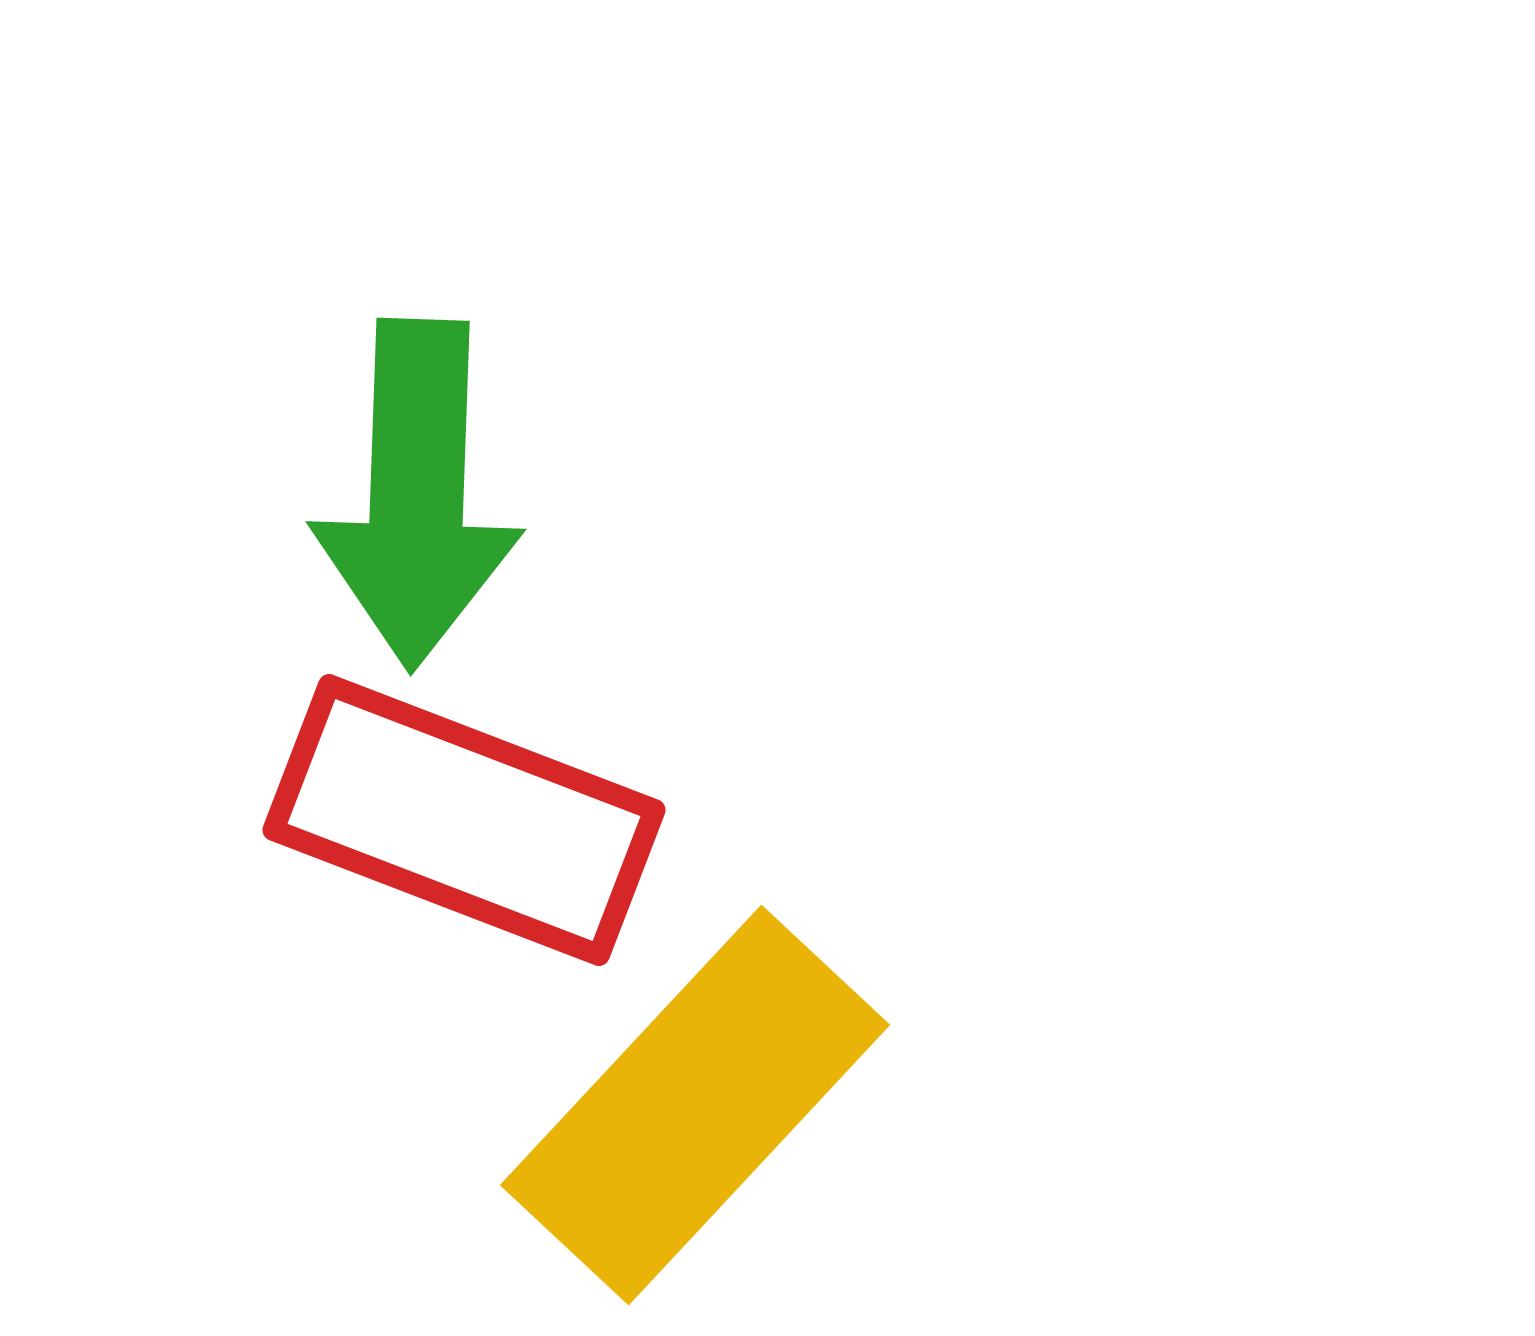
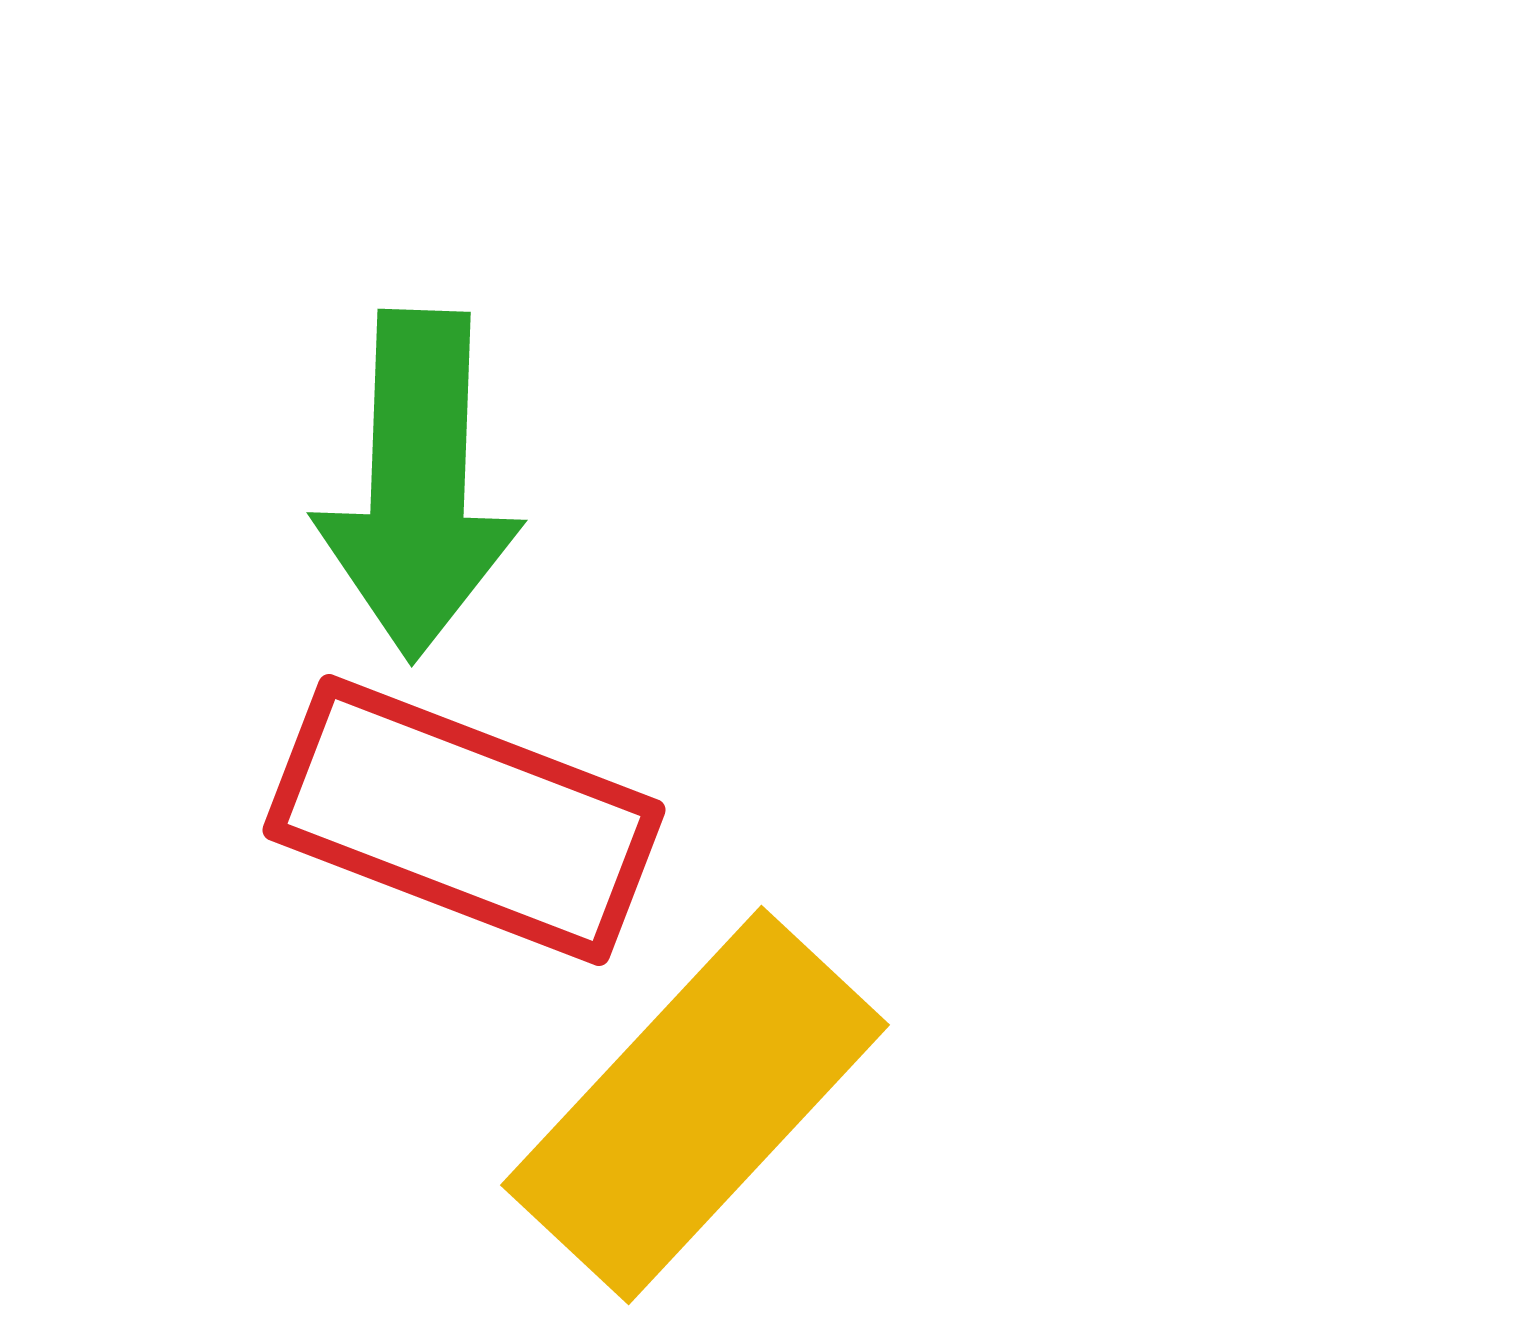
green arrow: moved 1 px right, 9 px up
